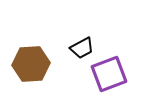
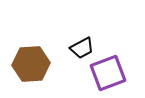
purple square: moved 1 px left, 1 px up
